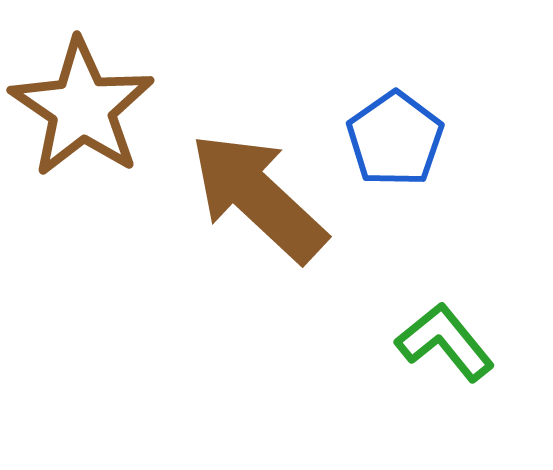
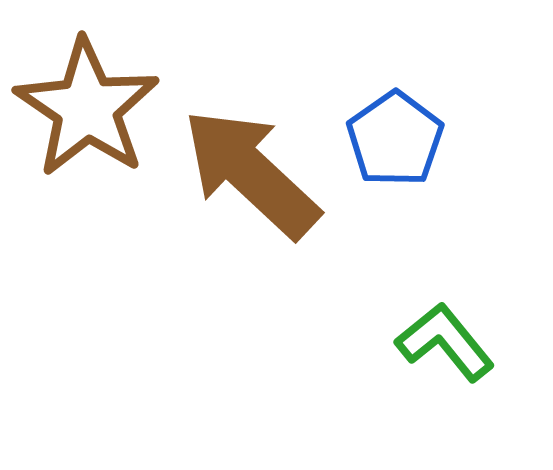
brown star: moved 5 px right
brown arrow: moved 7 px left, 24 px up
